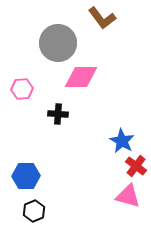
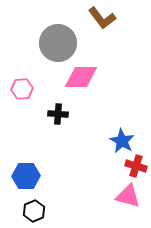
red cross: rotated 20 degrees counterclockwise
